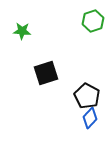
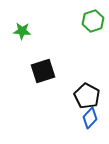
black square: moved 3 px left, 2 px up
